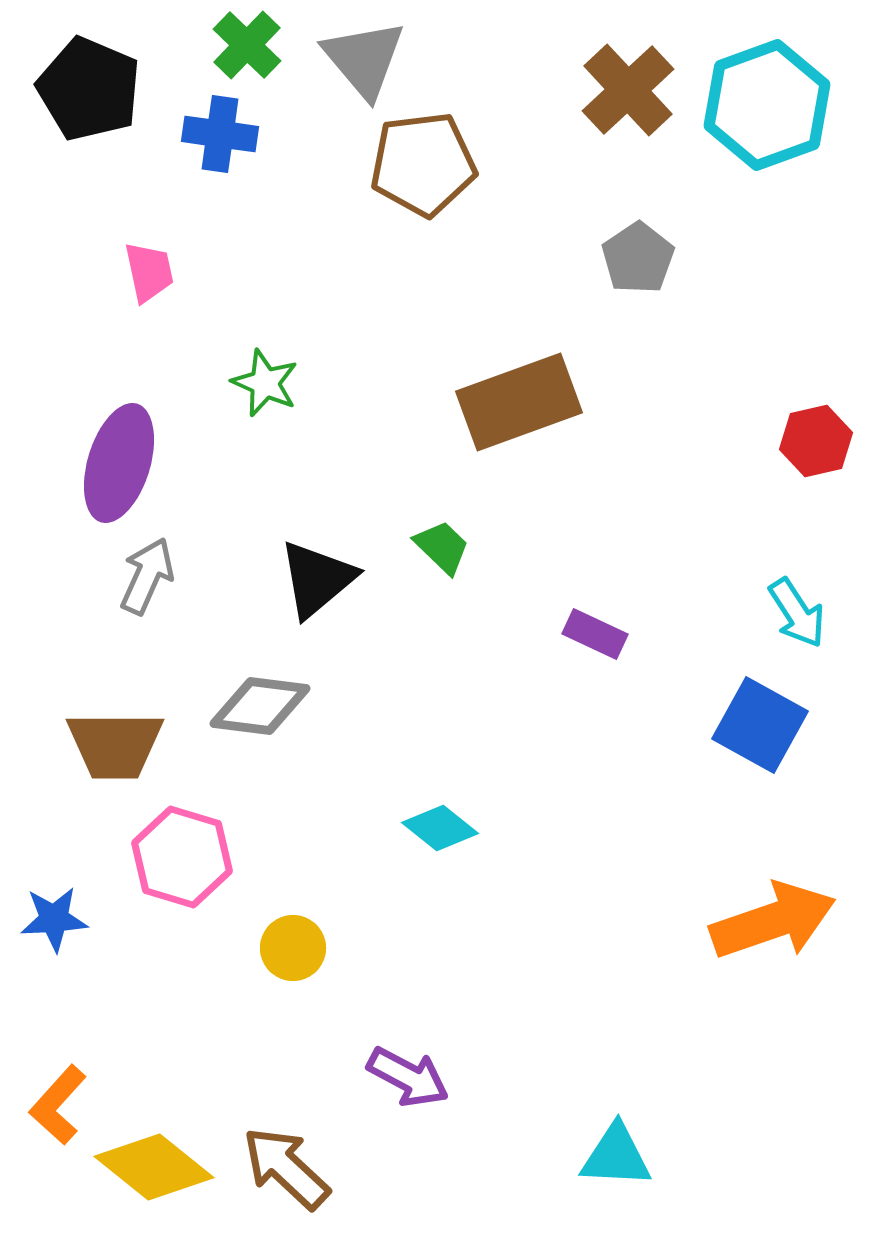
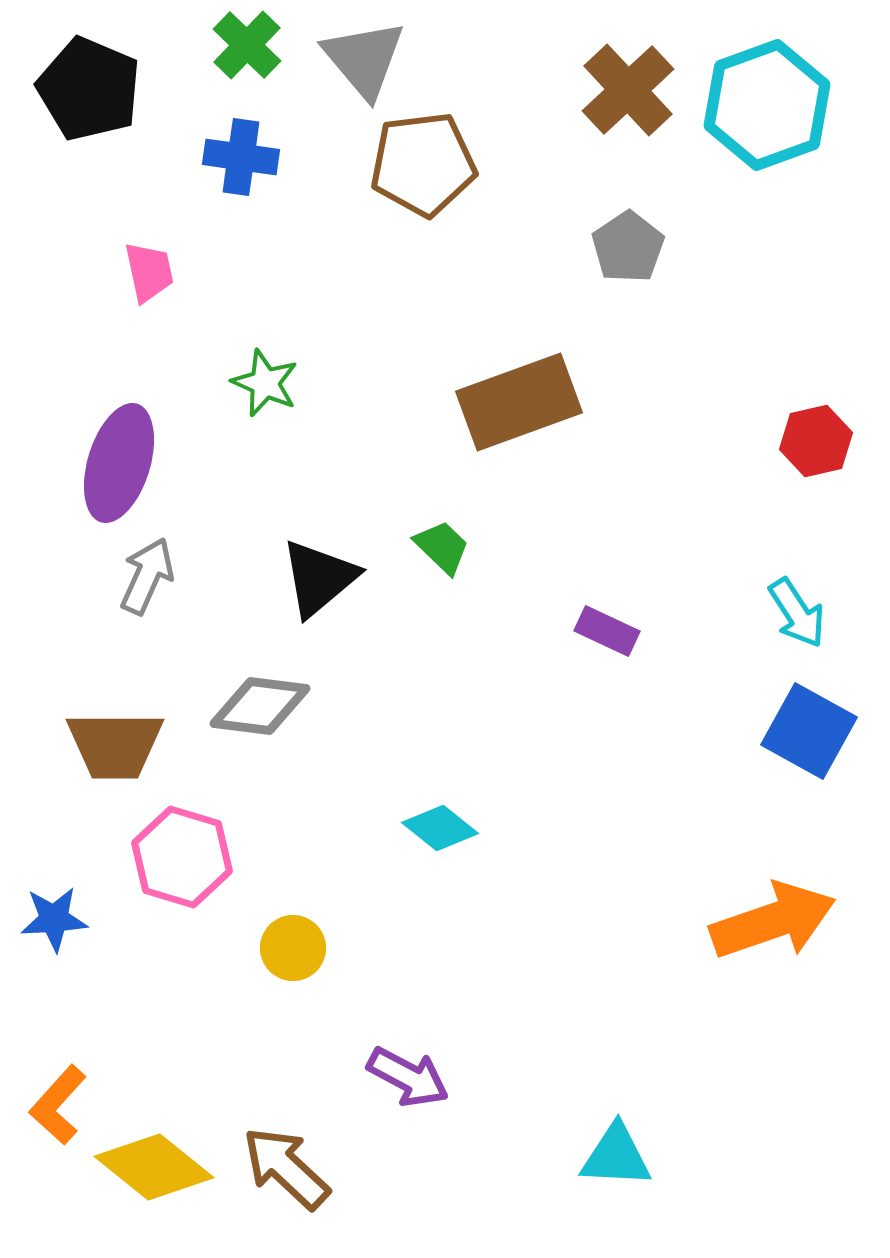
blue cross: moved 21 px right, 23 px down
gray pentagon: moved 10 px left, 11 px up
black triangle: moved 2 px right, 1 px up
purple rectangle: moved 12 px right, 3 px up
blue square: moved 49 px right, 6 px down
